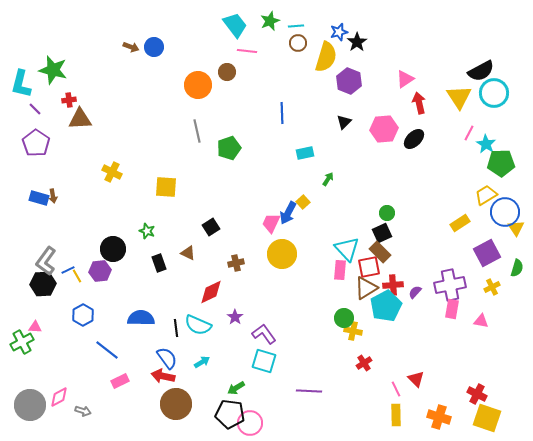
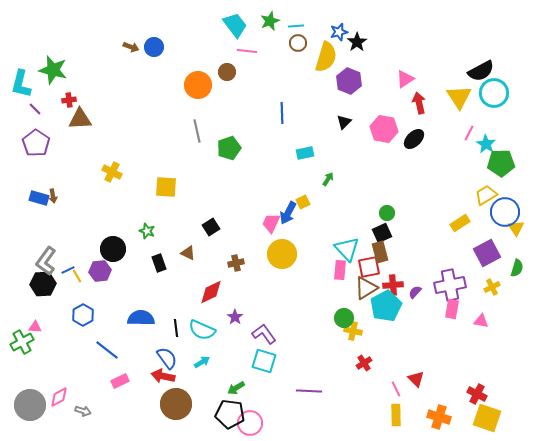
pink hexagon at (384, 129): rotated 16 degrees clockwise
yellow square at (303, 202): rotated 16 degrees clockwise
brown rectangle at (380, 252): rotated 30 degrees clockwise
cyan semicircle at (198, 325): moved 4 px right, 5 px down
